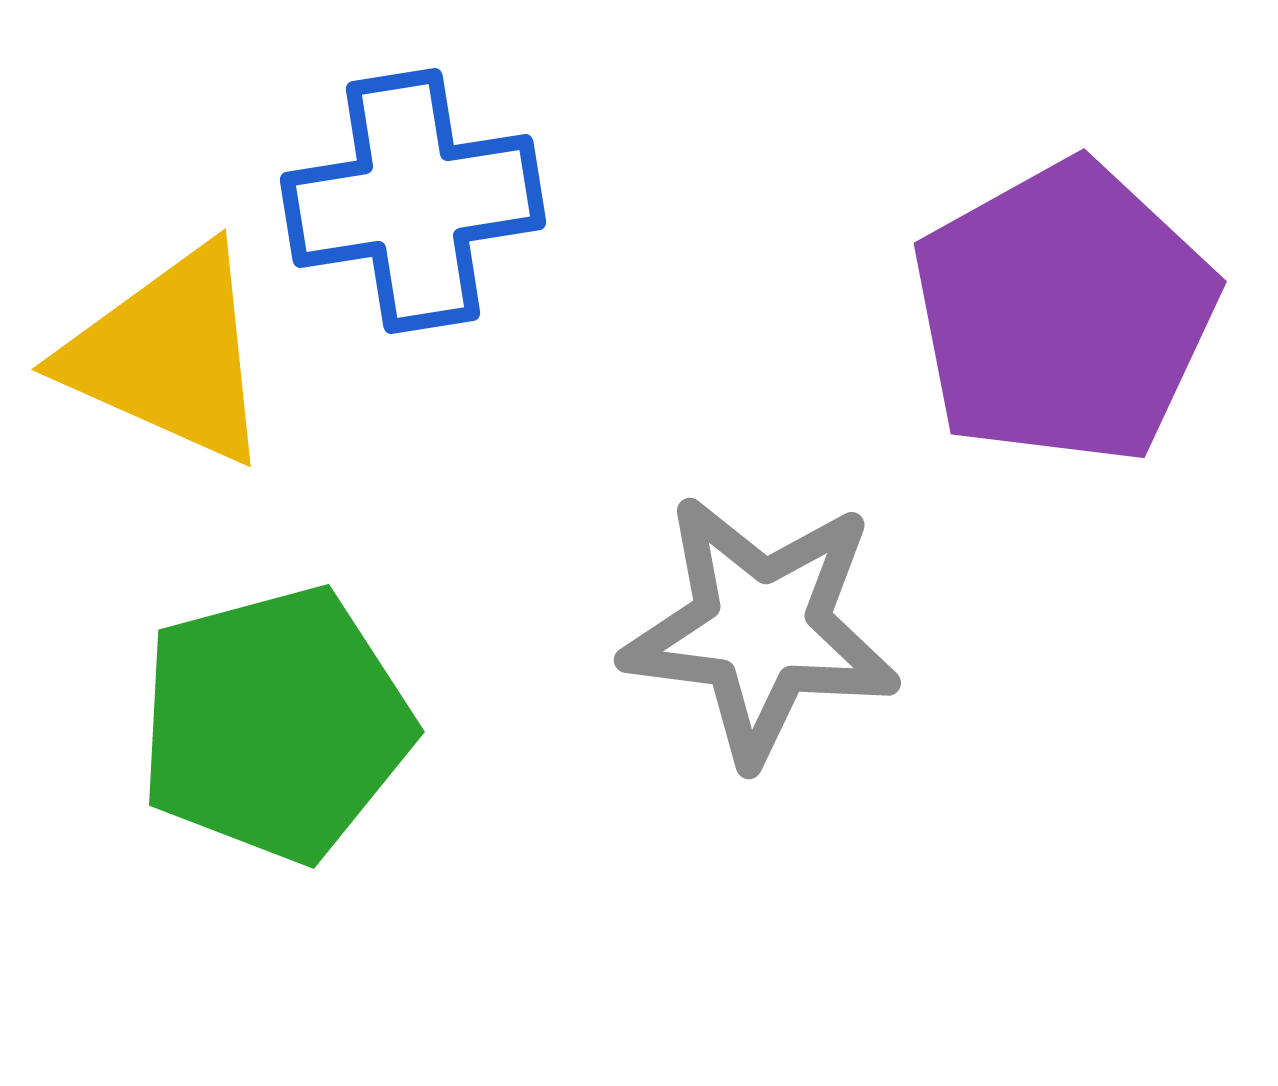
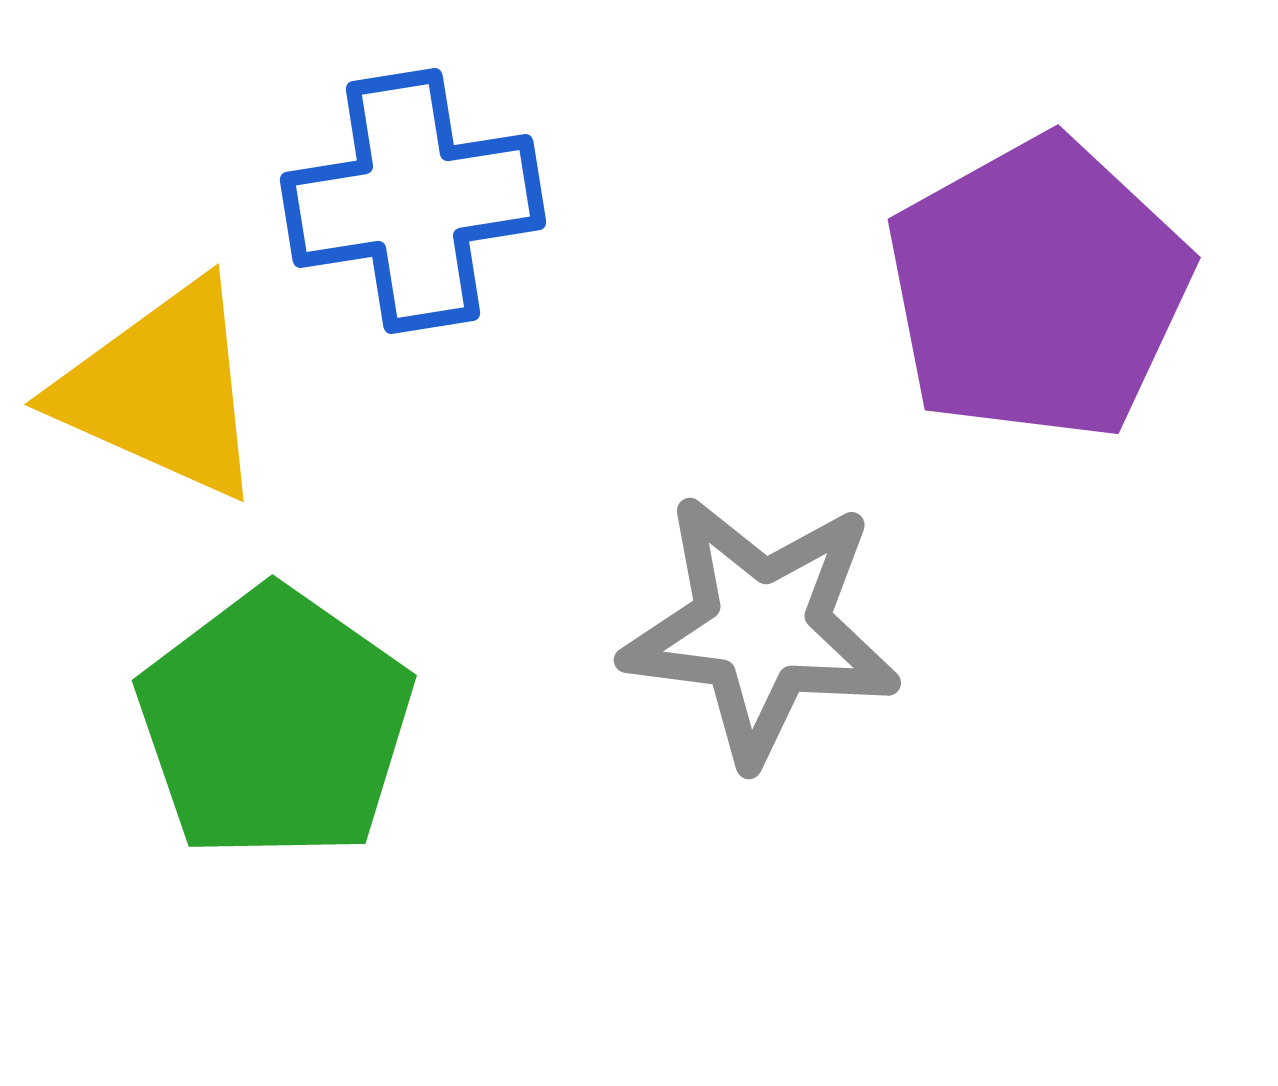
purple pentagon: moved 26 px left, 24 px up
yellow triangle: moved 7 px left, 35 px down
green pentagon: rotated 22 degrees counterclockwise
